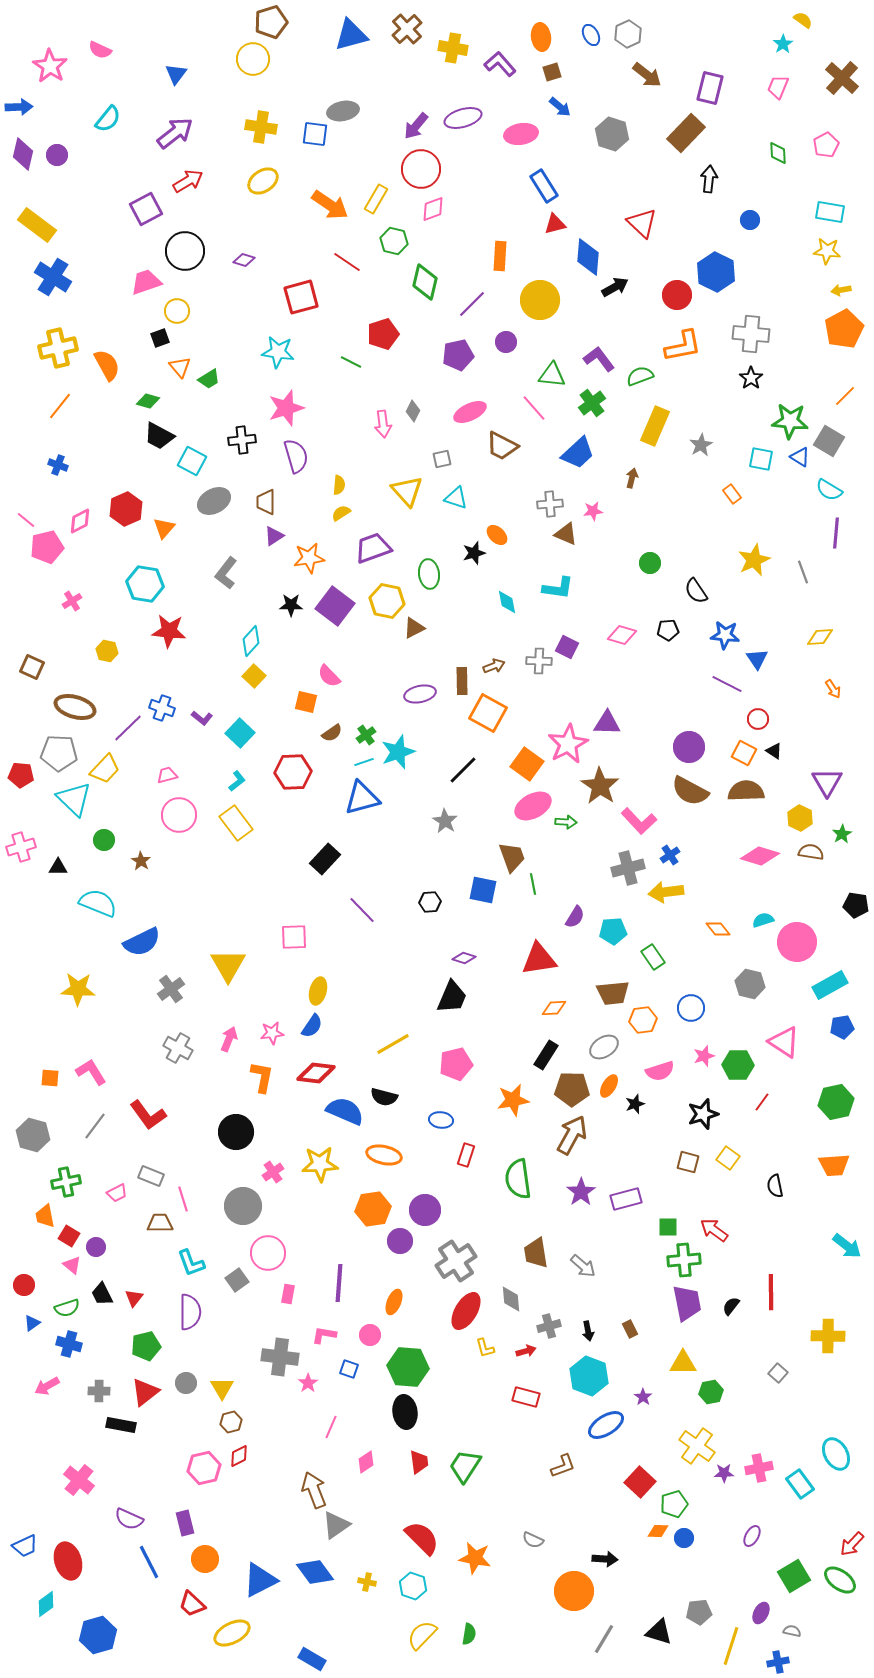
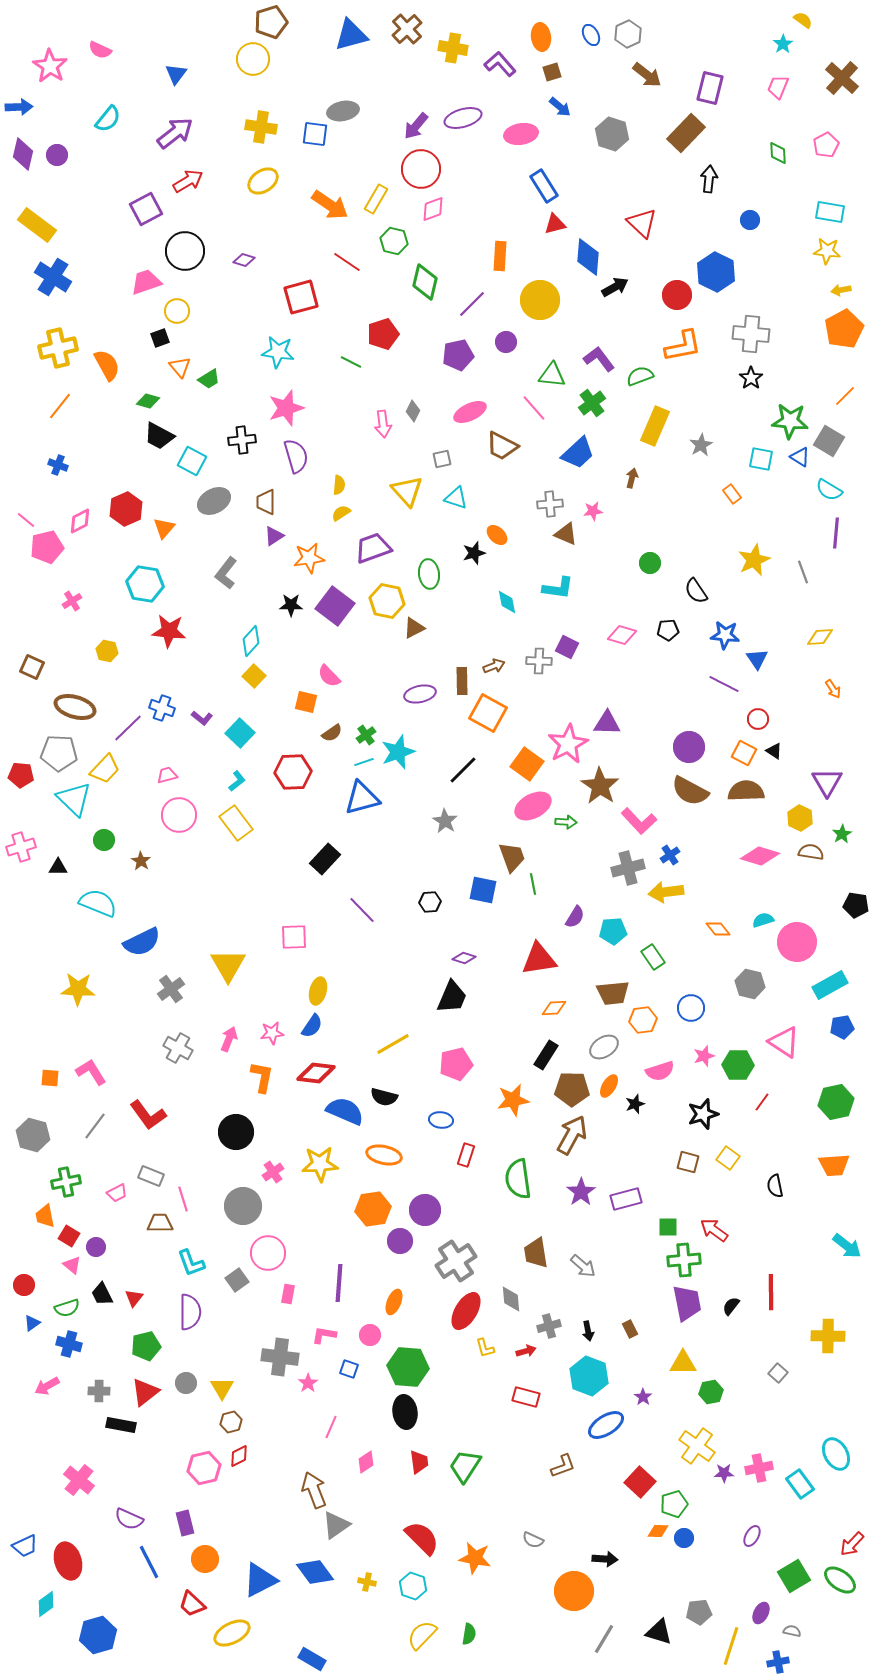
purple line at (727, 684): moved 3 px left
